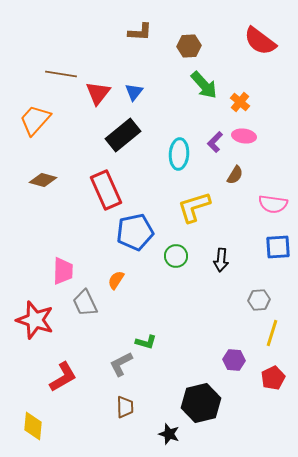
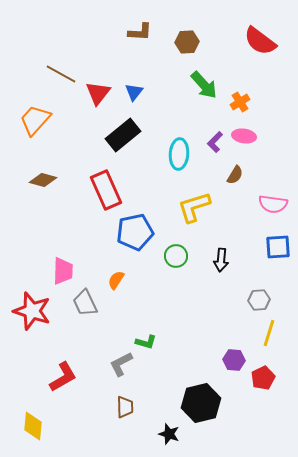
brown hexagon: moved 2 px left, 4 px up
brown line: rotated 20 degrees clockwise
orange cross: rotated 18 degrees clockwise
red star: moved 3 px left, 9 px up
yellow line: moved 3 px left
red pentagon: moved 10 px left
